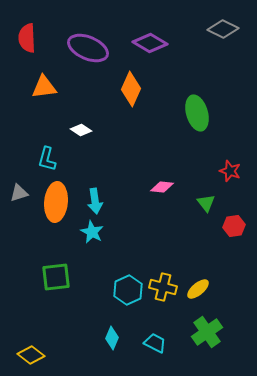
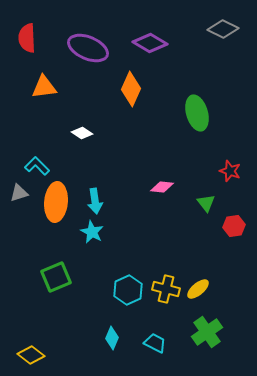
white diamond: moved 1 px right, 3 px down
cyan L-shape: moved 10 px left, 7 px down; rotated 120 degrees clockwise
green square: rotated 16 degrees counterclockwise
yellow cross: moved 3 px right, 2 px down
